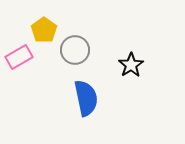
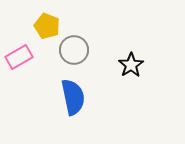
yellow pentagon: moved 3 px right, 4 px up; rotated 15 degrees counterclockwise
gray circle: moved 1 px left
blue semicircle: moved 13 px left, 1 px up
